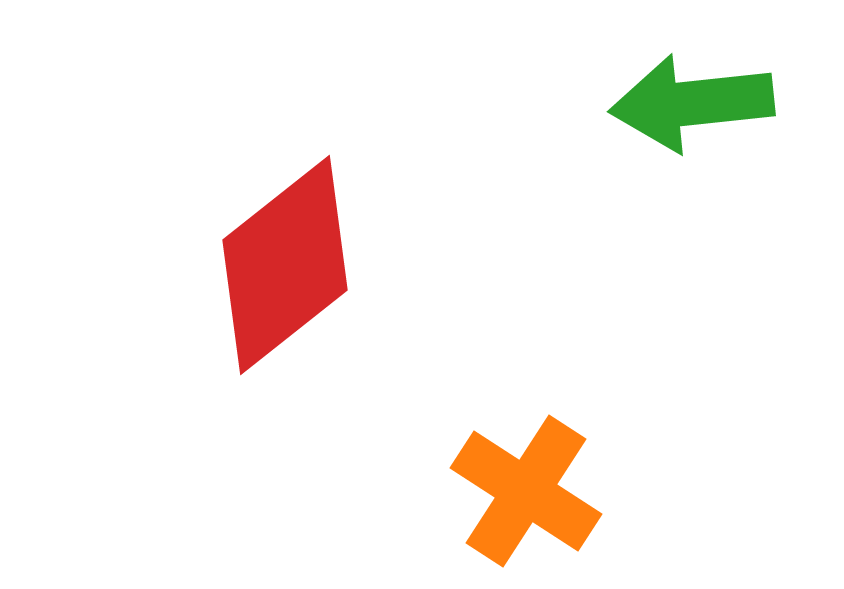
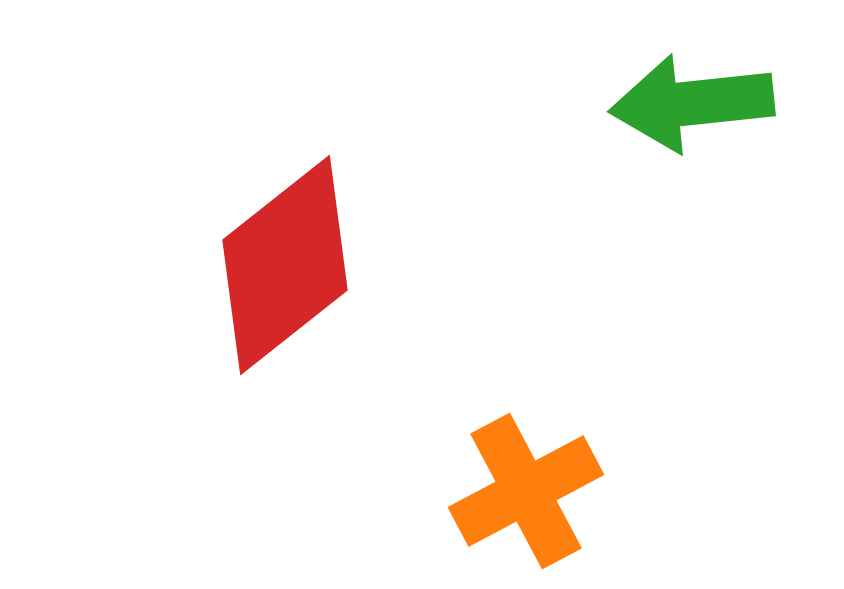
orange cross: rotated 29 degrees clockwise
